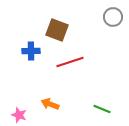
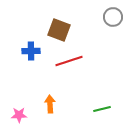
brown square: moved 2 px right
red line: moved 1 px left, 1 px up
orange arrow: rotated 66 degrees clockwise
green line: rotated 36 degrees counterclockwise
pink star: rotated 21 degrees counterclockwise
